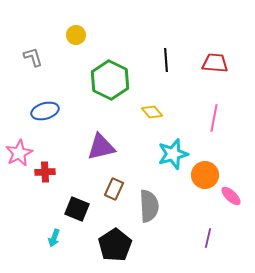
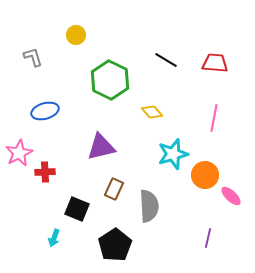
black line: rotated 55 degrees counterclockwise
